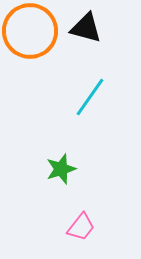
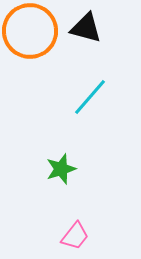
cyan line: rotated 6 degrees clockwise
pink trapezoid: moved 6 px left, 9 px down
